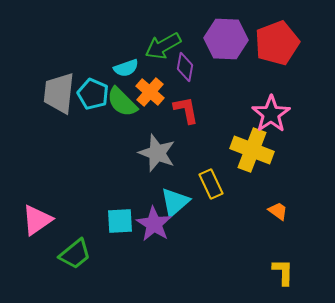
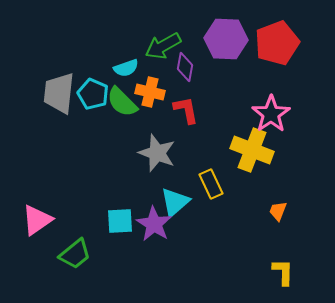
orange cross: rotated 28 degrees counterclockwise
orange trapezoid: rotated 105 degrees counterclockwise
